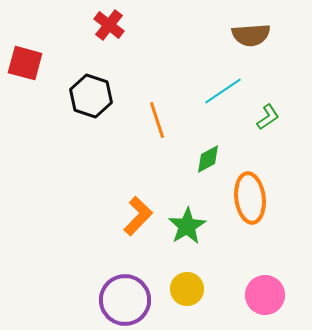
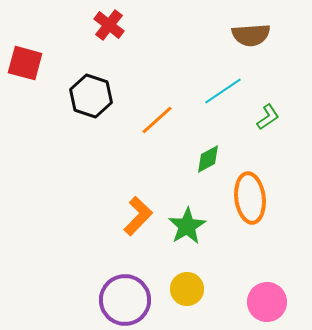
orange line: rotated 66 degrees clockwise
pink circle: moved 2 px right, 7 px down
